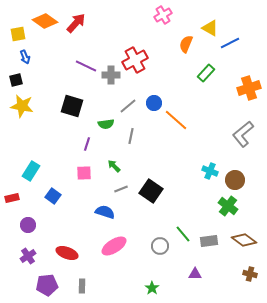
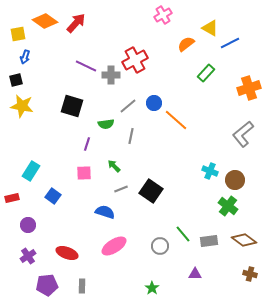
orange semicircle at (186, 44): rotated 30 degrees clockwise
blue arrow at (25, 57): rotated 40 degrees clockwise
